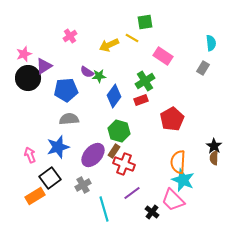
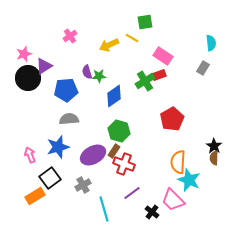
purple semicircle: rotated 40 degrees clockwise
blue diamond: rotated 20 degrees clockwise
red rectangle: moved 18 px right, 25 px up
purple ellipse: rotated 20 degrees clockwise
cyan star: moved 6 px right
